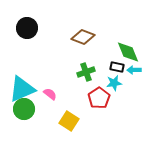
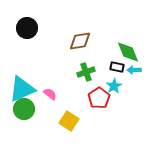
brown diamond: moved 3 px left, 4 px down; rotated 30 degrees counterclockwise
cyan star: moved 3 px down; rotated 21 degrees counterclockwise
